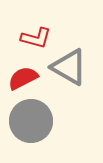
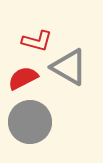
red L-shape: moved 1 px right, 3 px down
gray circle: moved 1 px left, 1 px down
